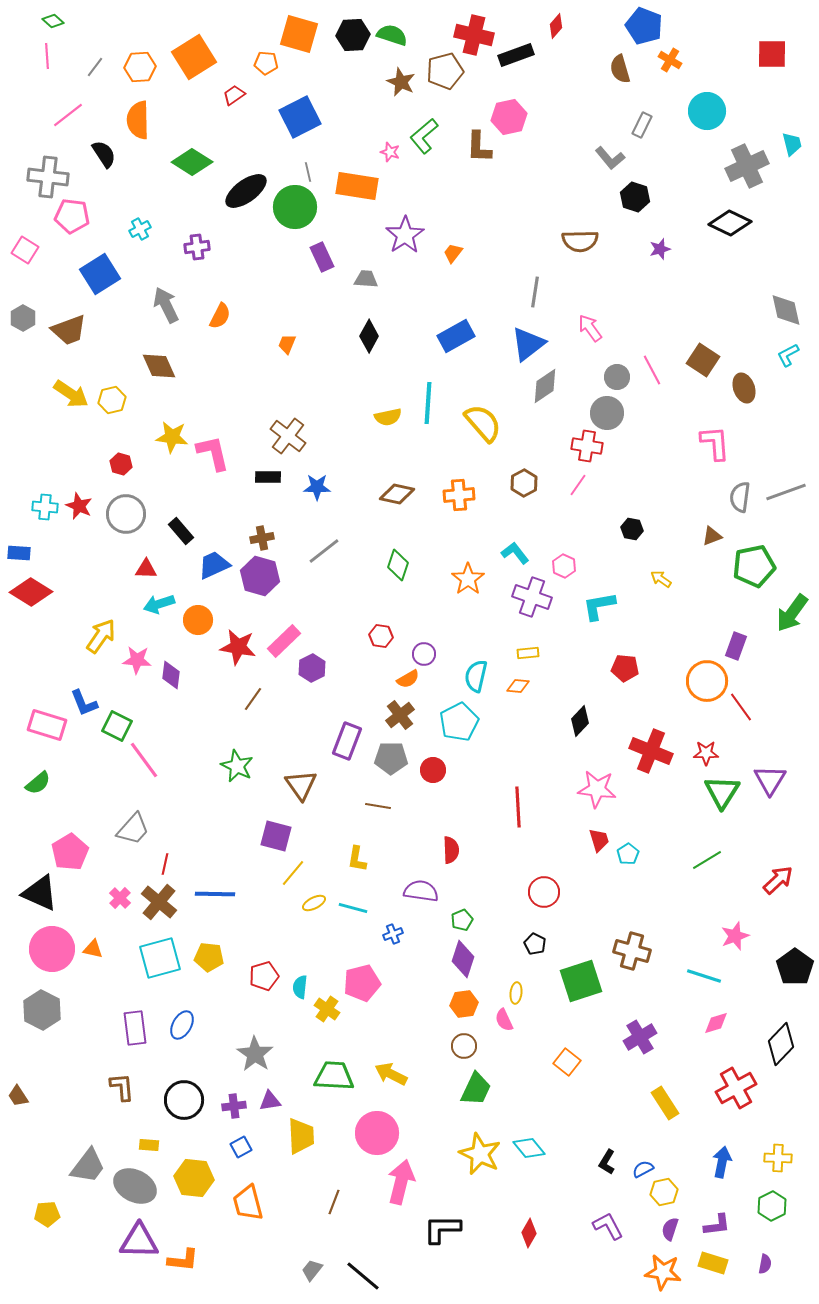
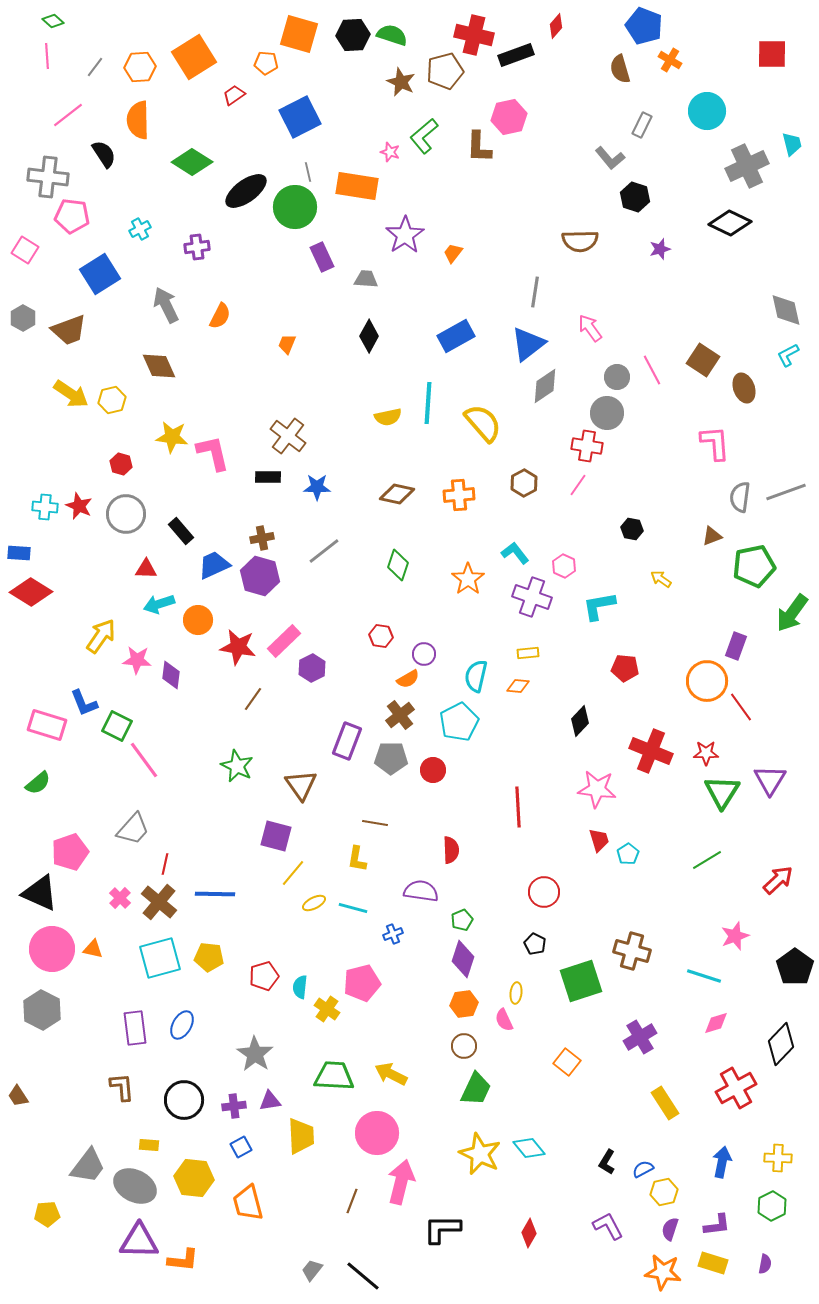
brown line at (378, 806): moved 3 px left, 17 px down
pink pentagon at (70, 852): rotated 12 degrees clockwise
brown line at (334, 1202): moved 18 px right, 1 px up
